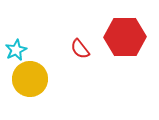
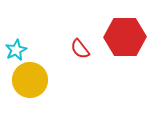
yellow circle: moved 1 px down
